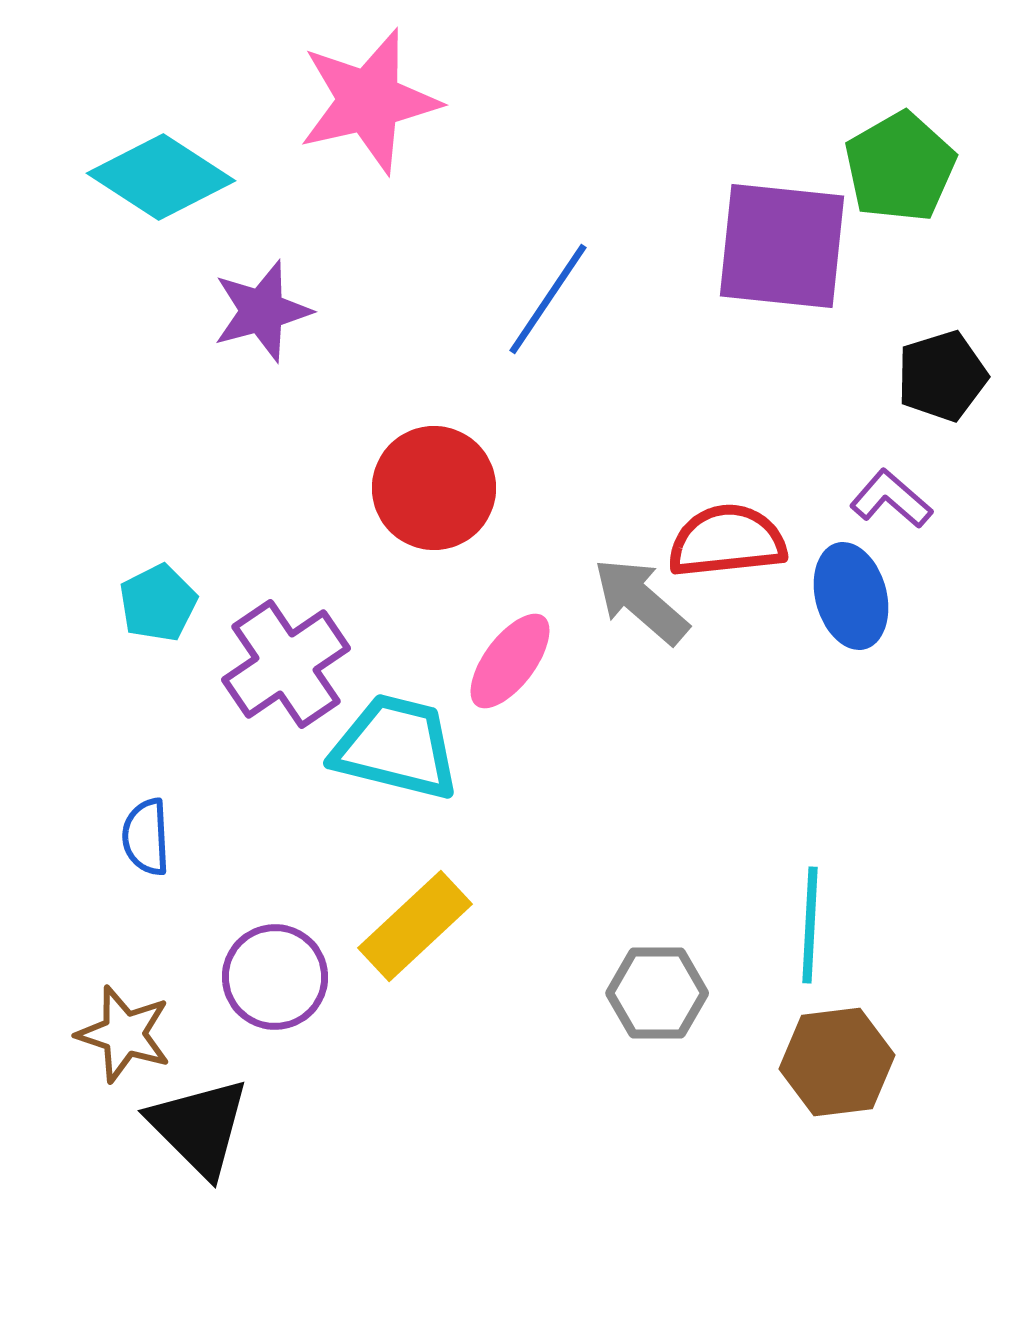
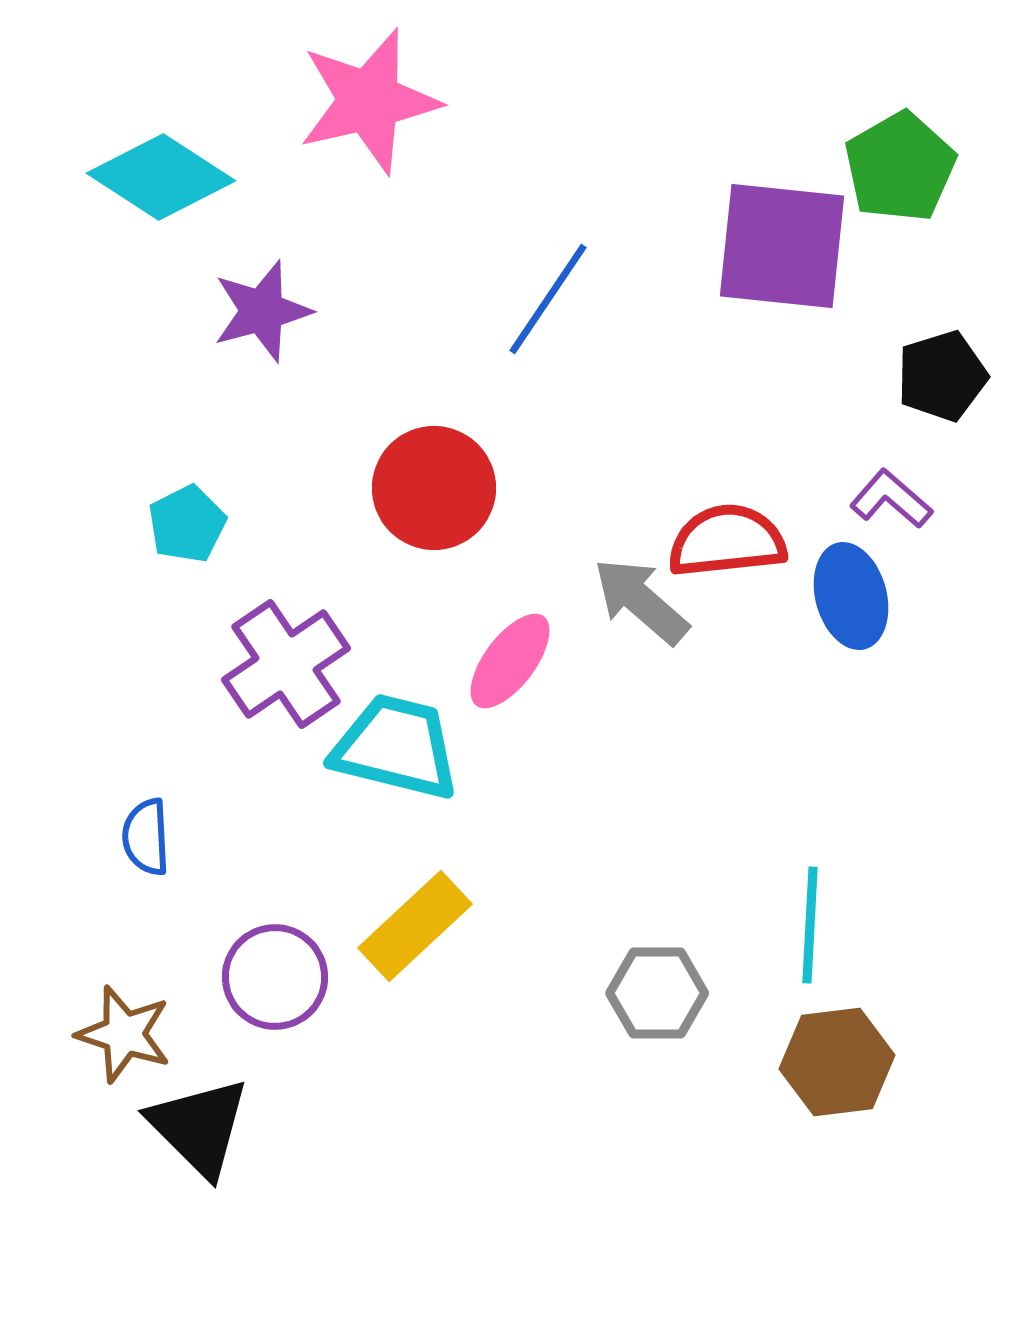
cyan pentagon: moved 29 px right, 79 px up
